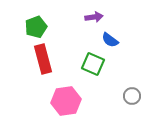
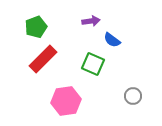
purple arrow: moved 3 px left, 4 px down
blue semicircle: moved 2 px right
red rectangle: rotated 60 degrees clockwise
gray circle: moved 1 px right
